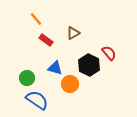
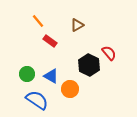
orange line: moved 2 px right, 2 px down
brown triangle: moved 4 px right, 8 px up
red rectangle: moved 4 px right, 1 px down
blue triangle: moved 4 px left, 8 px down; rotated 14 degrees clockwise
green circle: moved 4 px up
orange circle: moved 5 px down
